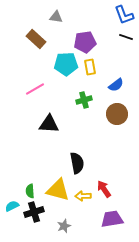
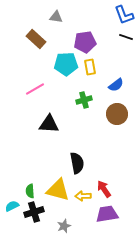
purple trapezoid: moved 5 px left, 5 px up
